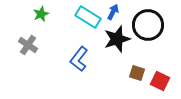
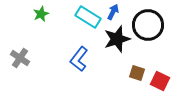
gray cross: moved 8 px left, 13 px down
